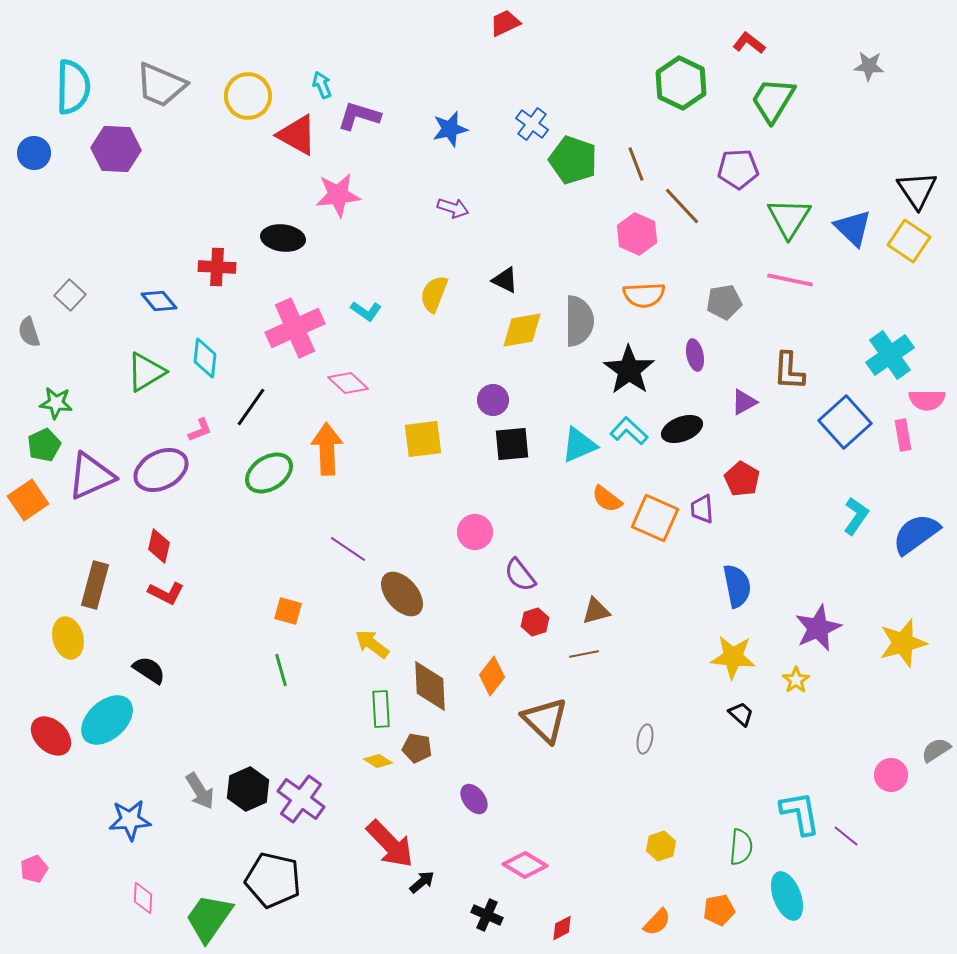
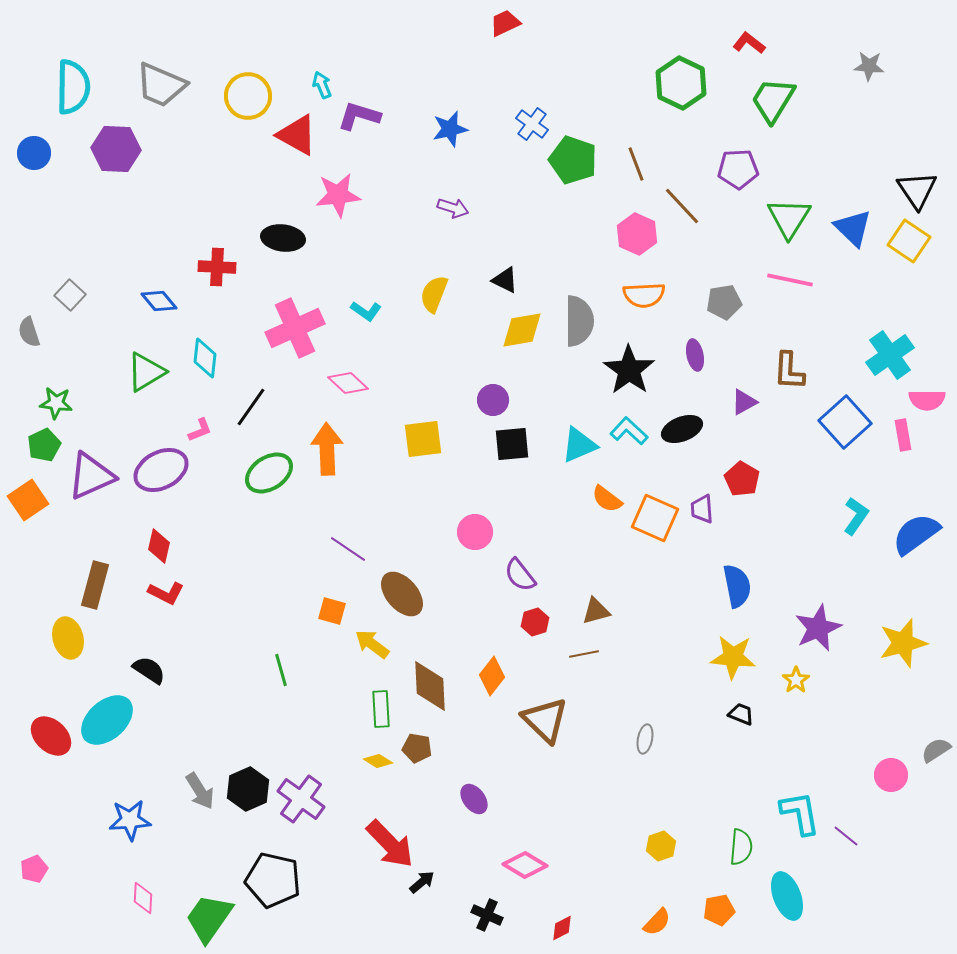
orange square at (288, 611): moved 44 px right
black trapezoid at (741, 714): rotated 20 degrees counterclockwise
